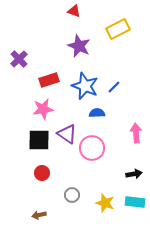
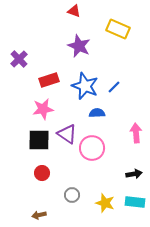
yellow rectangle: rotated 50 degrees clockwise
